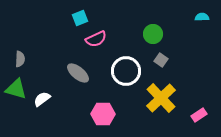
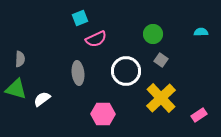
cyan semicircle: moved 1 px left, 15 px down
gray ellipse: rotated 45 degrees clockwise
